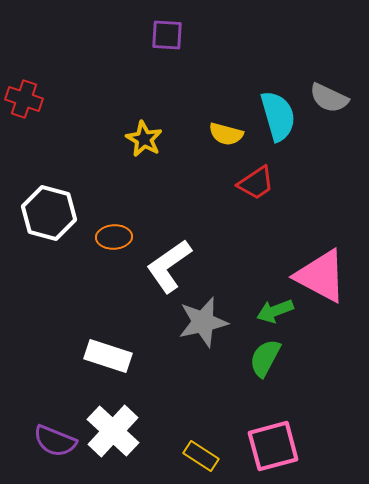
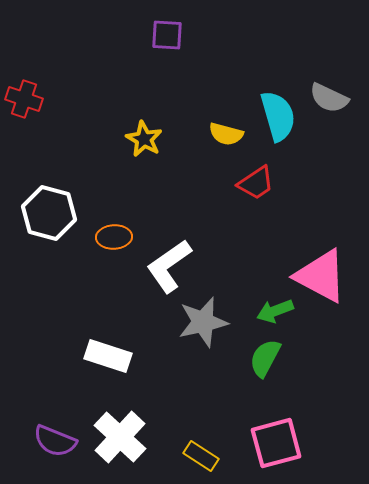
white cross: moved 7 px right, 6 px down
pink square: moved 3 px right, 3 px up
